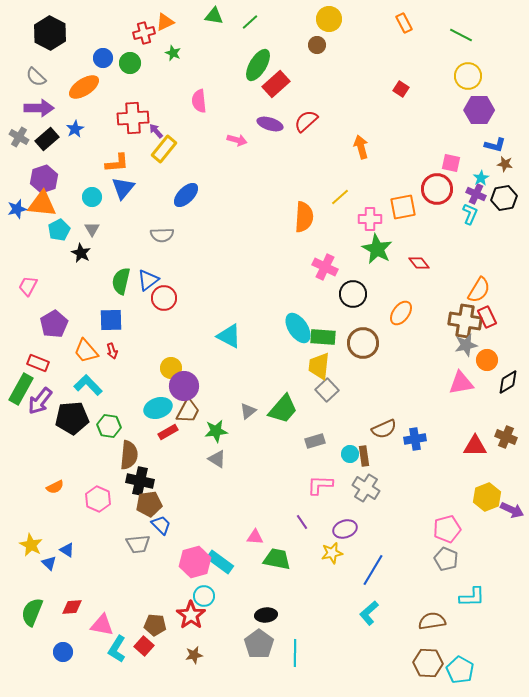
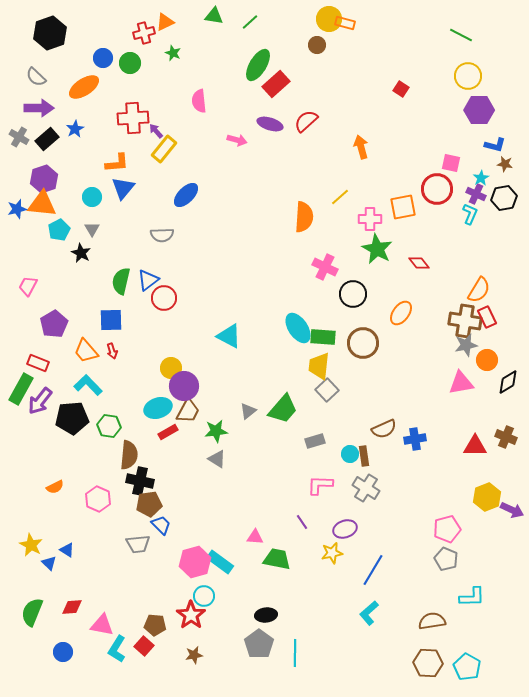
orange rectangle at (404, 23): moved 59 px left; rotated 48 degrees counterclockwise
black hexagon at (50, 33): rotated 12 degrees clockwise
cyan pentagon at (460, 670): moved 7 px right, 3 px up
